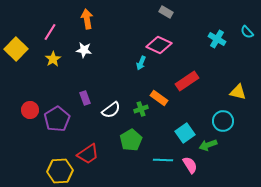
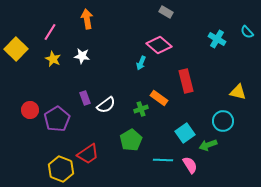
pink diamond: rotated 15 degrees clockwise
white star: moved 2 px left, 6 px down
yellow star: rotated 14 degrees counterclockwise
red rectangle: moved 1 px left; rotated 70 degrees counterclockwise
white semicircle: moved 5 px left, 5 px up
yellow hexagon: moved 1 px right, 2 px up; rotated 25 degrees clockwise
